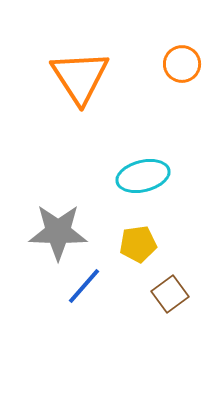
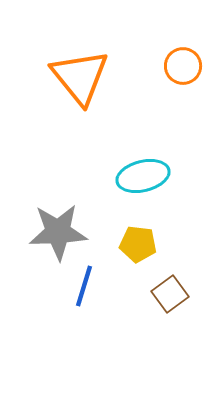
orange circle: moved 1 px right, 2 px down
orange triangle: rotated 6 degrees counterclockwise
gray star: rotated 4 degrees counterclockwise
yellow pentagon: rotated 15 degrees clockwise
blue line: rotated 24 degrees counterclockwise
